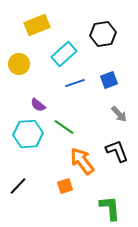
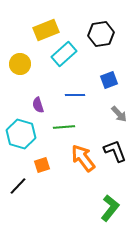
yellow rectangle: moved 9 px right, 5 px down
black hexagon: moved 2 px left
yellow circle: moved 1 px right
blue line: moved 12 px down; rotated 18 degrees clockwise
purple semicircle: rotated 35 degrees clockwise
green line: rotated 40 degrees counterclockwise
cyan hexagon: moved 7 px left; rotated 20 degrees clockwise
black L-shape: moved 2 px left
orange arrow: moved 1 px right, 3 px up
orange square: moved 23 px left, 21 px up
green L-shape: rotated 44 degrees clockwise
